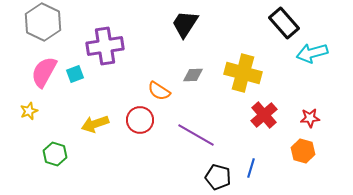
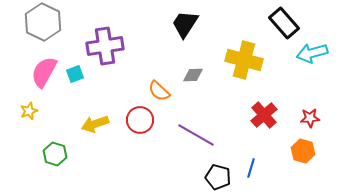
yellow cross: moved 1 px right, 13 px up
orange semicircle: rotated 10 degrees clockwise
